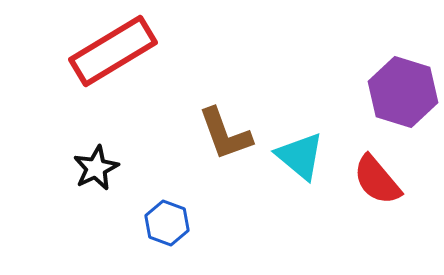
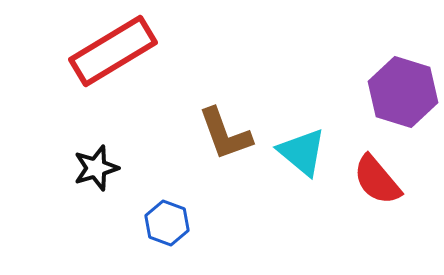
cyan triangle: moved 2 px right, 4 px up
black star: rotated 9 degrees clockwise
